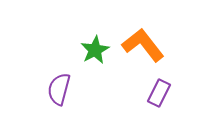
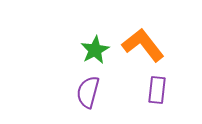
purple semicircle: moved 29 px right, 3 px down
purple rectangle: moved 2 px left, 3 px up; rotated 20 degrees counterclockwise
